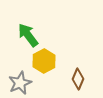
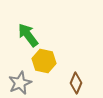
yellow hexagon: rotated 20 degrees counterclockwise
brown diamond: moved 2 px left, 4 px down
